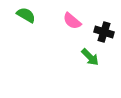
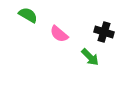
green semicircle: moved 2 px right
pink semicircle: moved 13 px left, 13 px down
